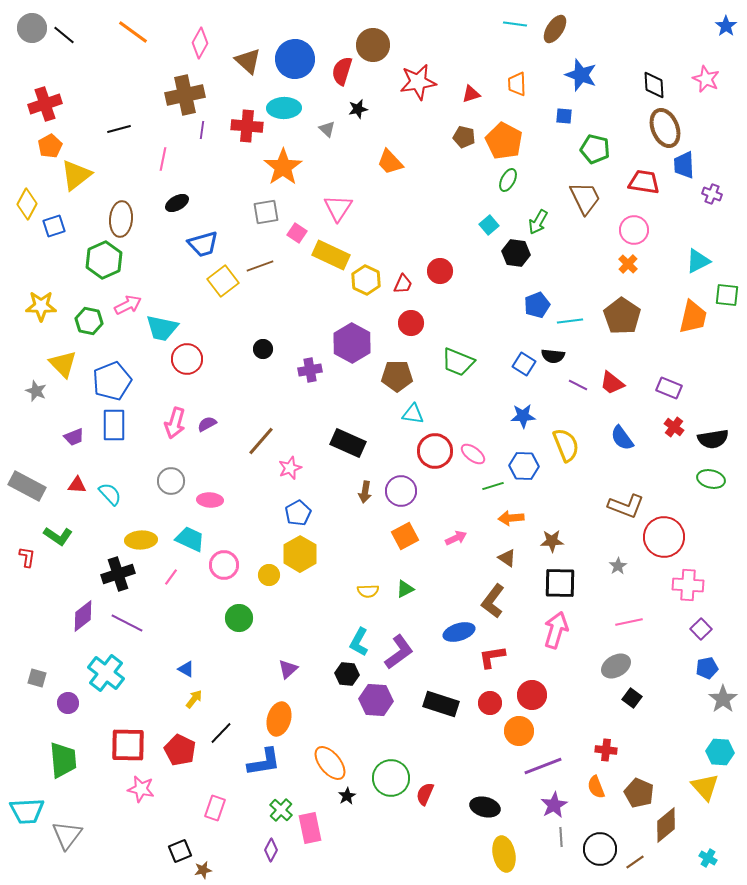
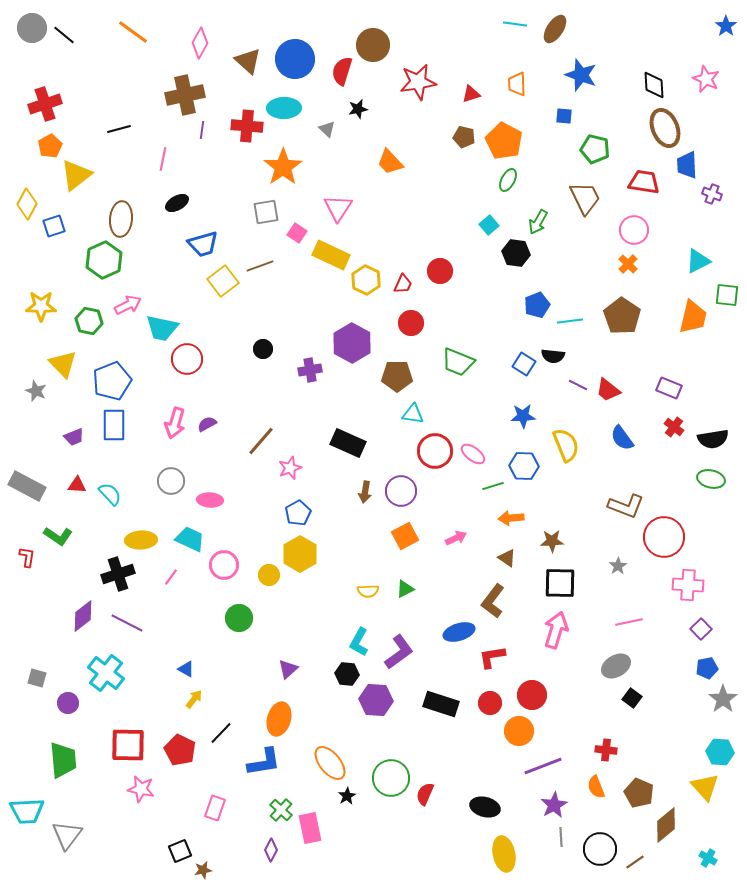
blue trapezoid at (684, 165): moved 3 px right
red trapezoid at (612, 383): moved 4 px left, 7 px down
